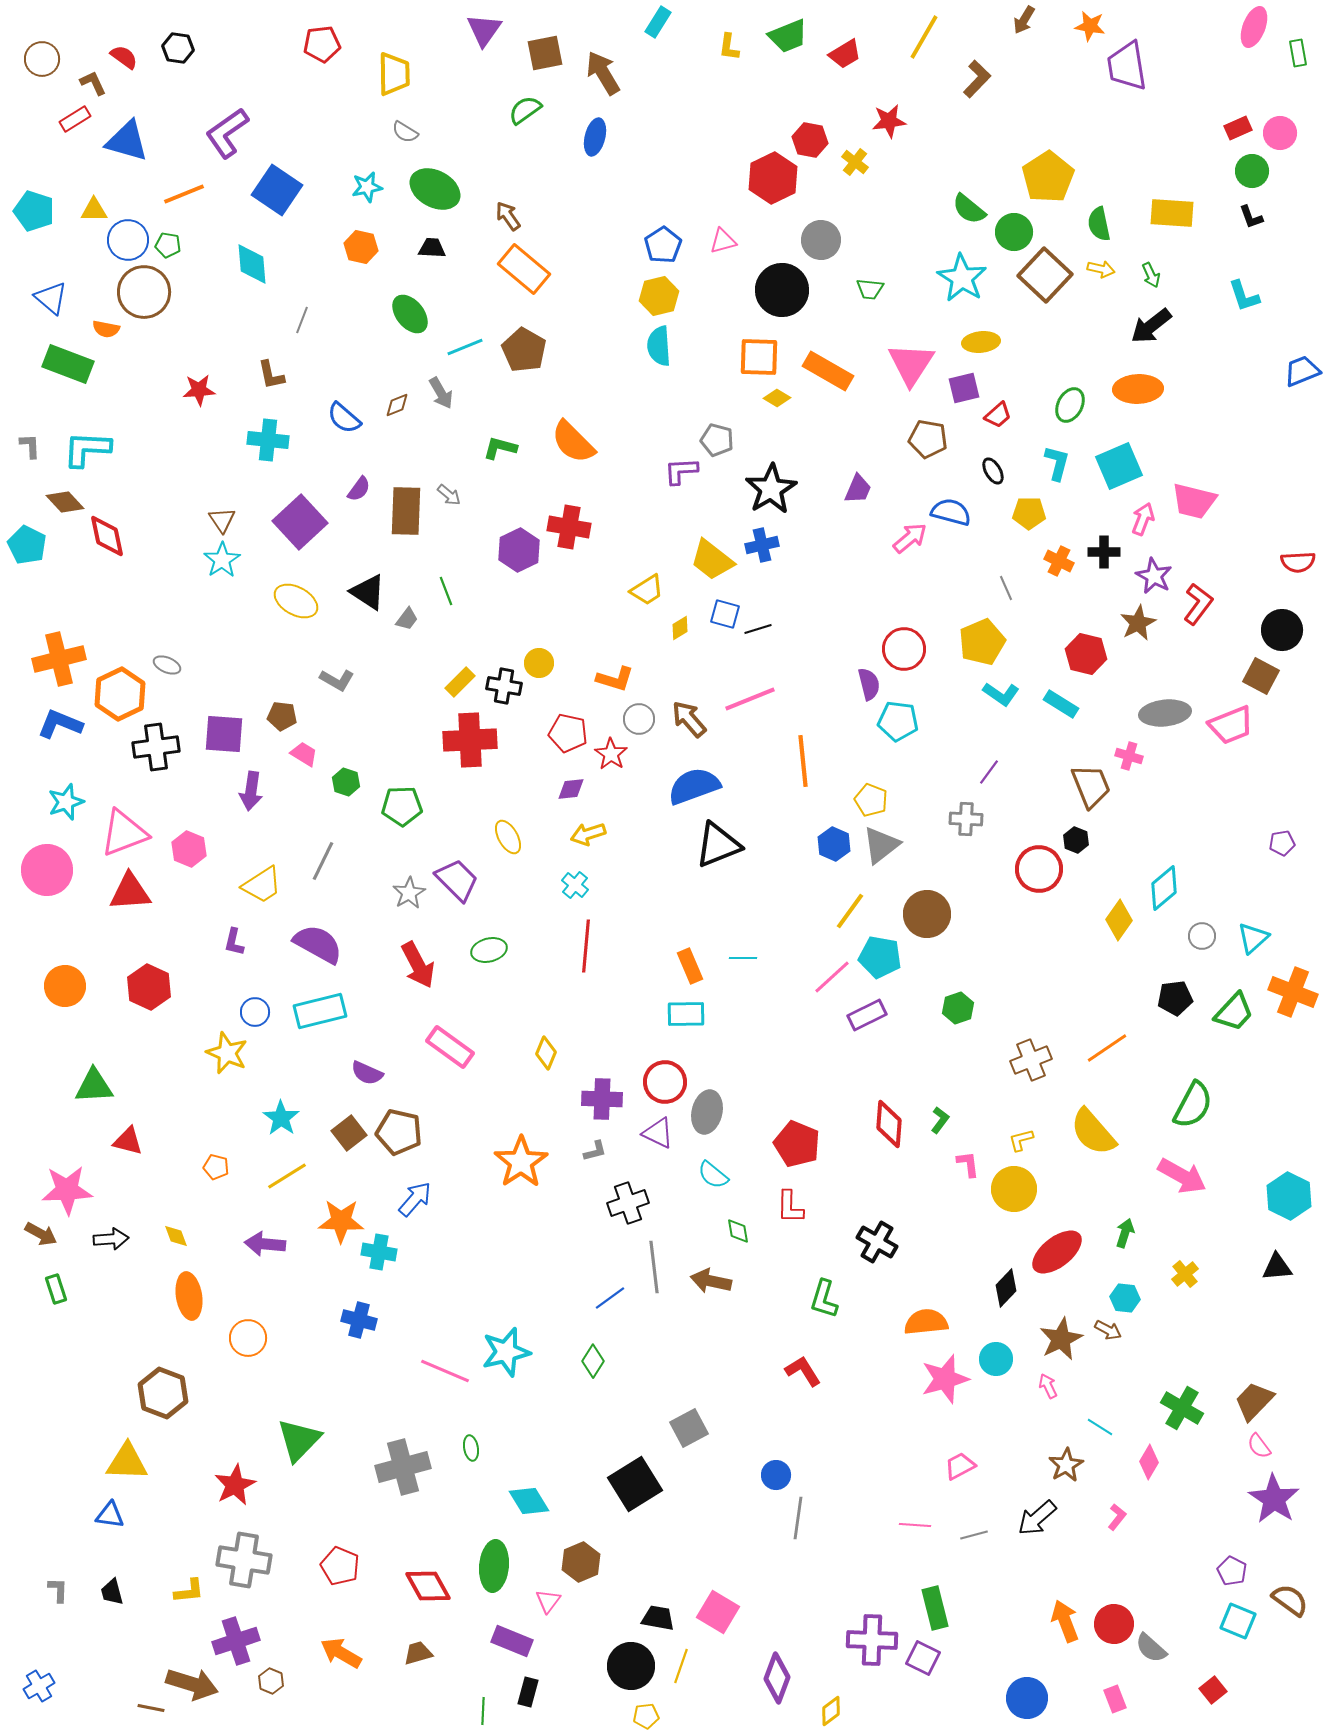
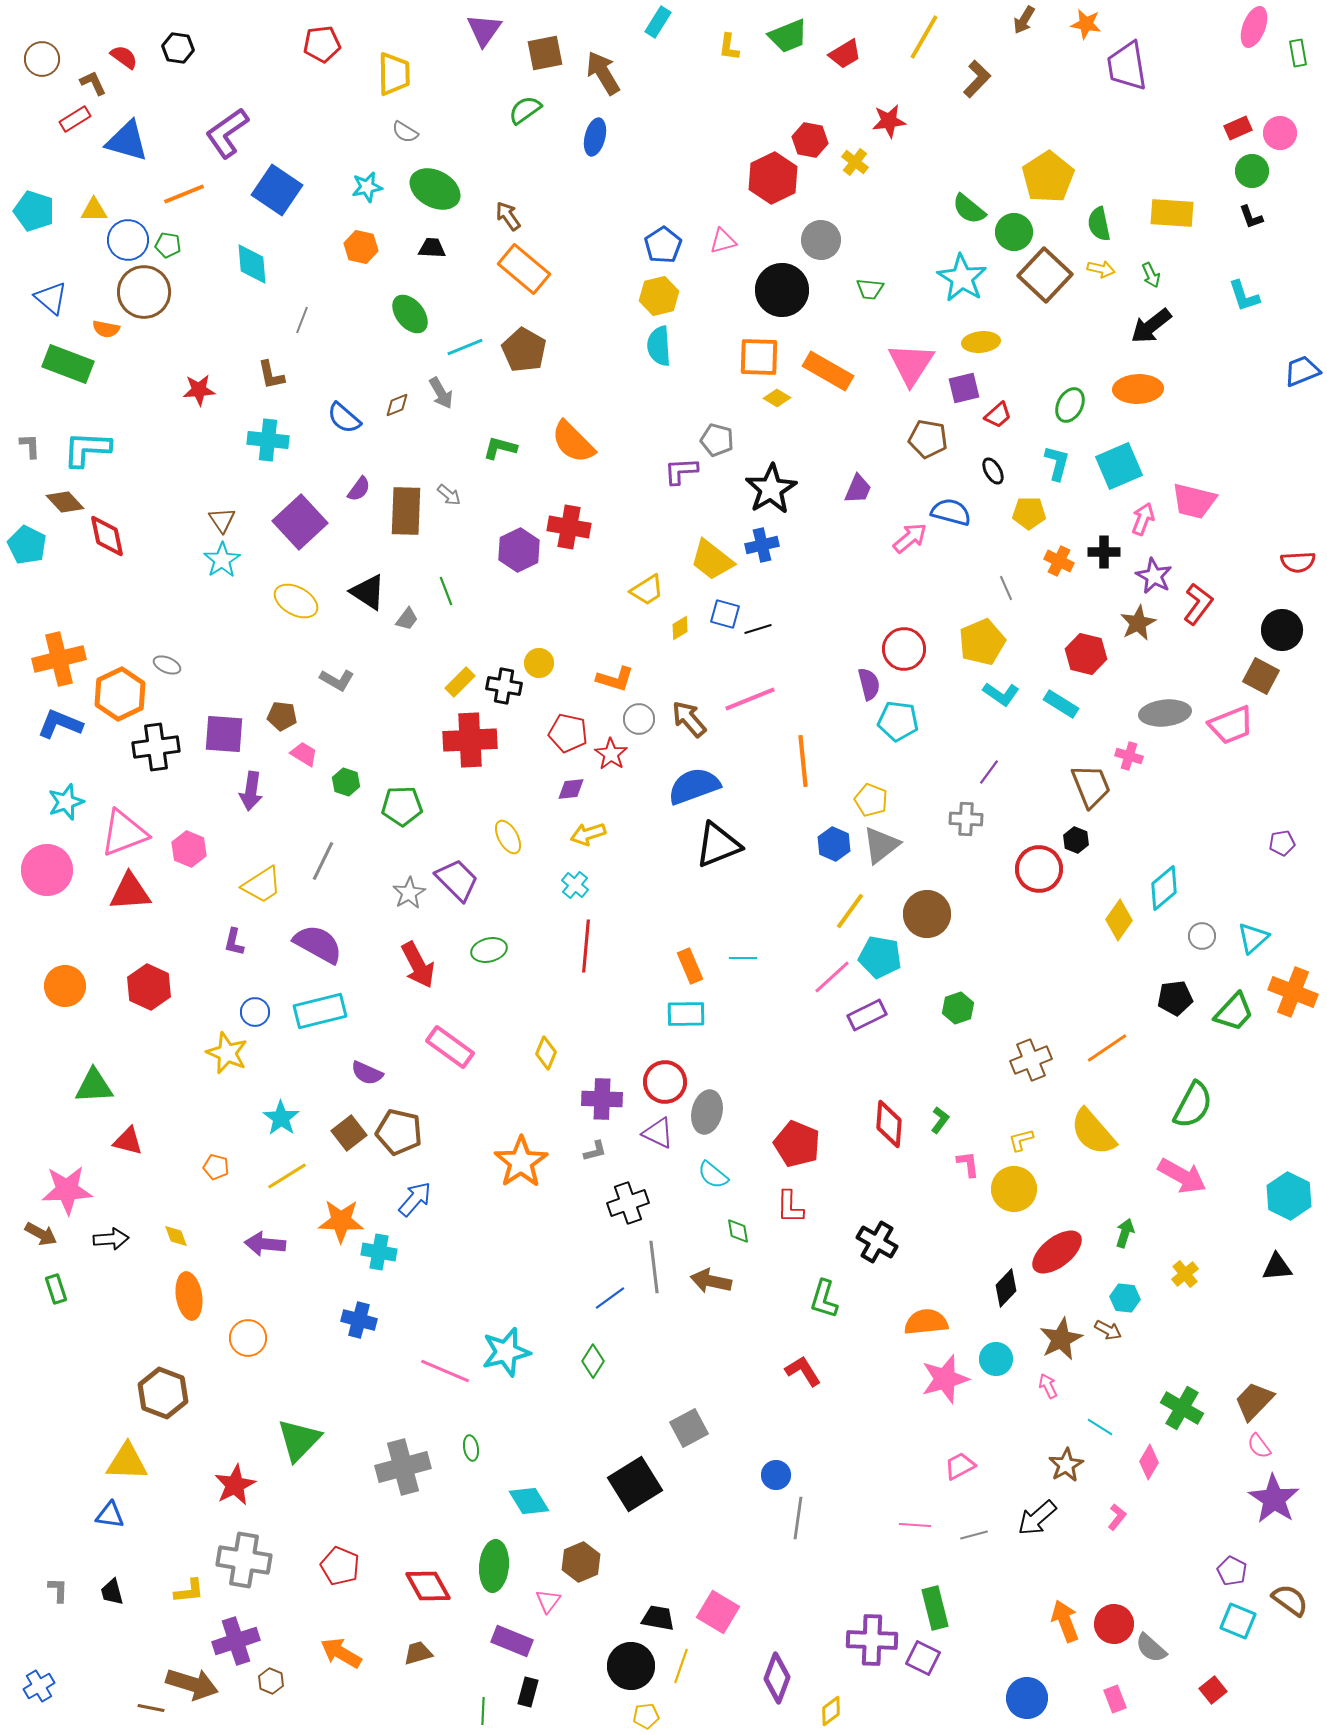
orange star at (1090, 26): moved 4 px left, 2 px up
